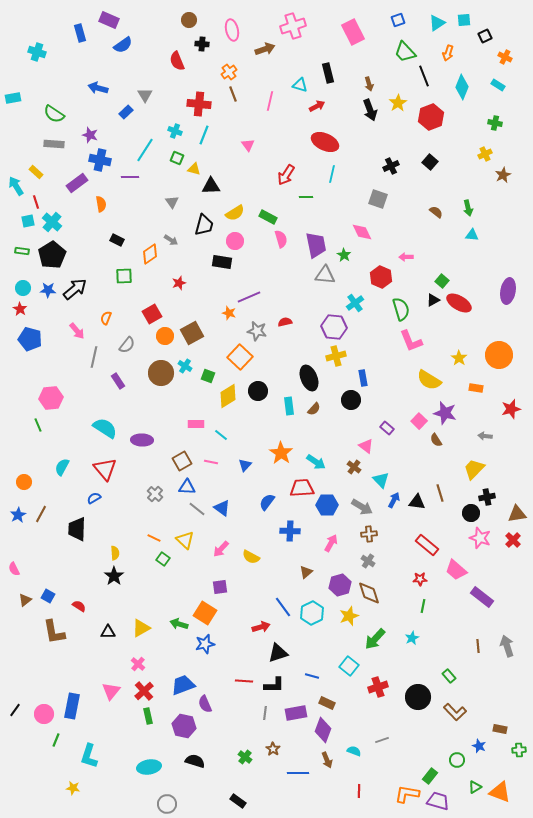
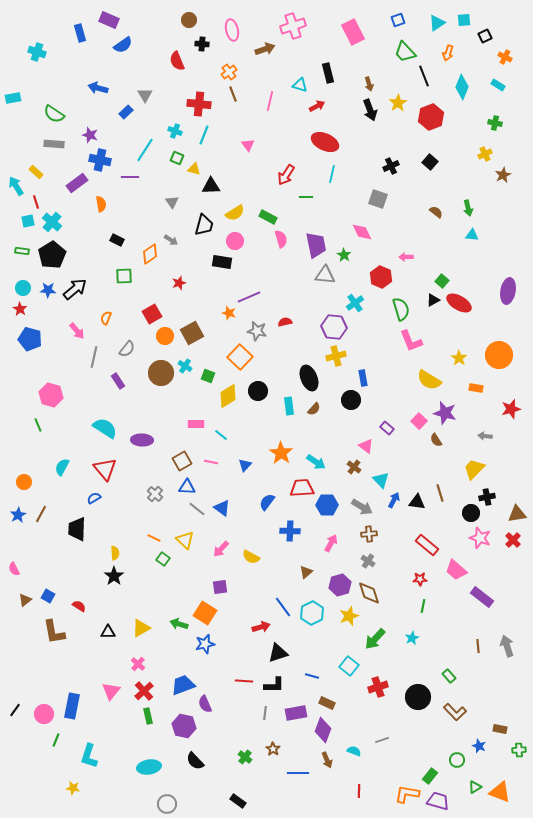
gray semicircle at (127, 345): moved 4 px down
pink hexagon at (51, 398): moved 3 px up; rotated 20 degrees clockwise
black semicircle at (195, 761): rotated 150 degrees counterclockwise
